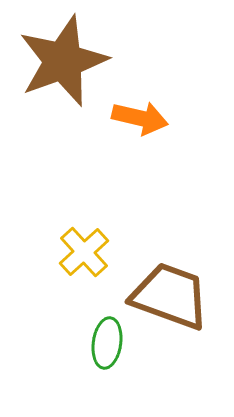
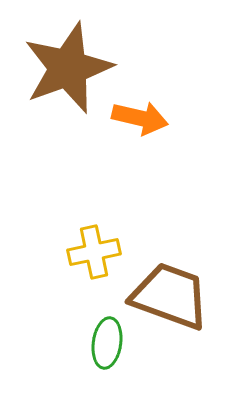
brown star: moved 5 px right, 7 px down
yellow cross: moved 10 px right; rotated 30 degrees clockwise
